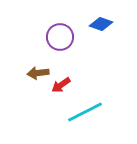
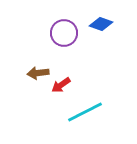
purple circle: moved 4 px right, 4 px up
